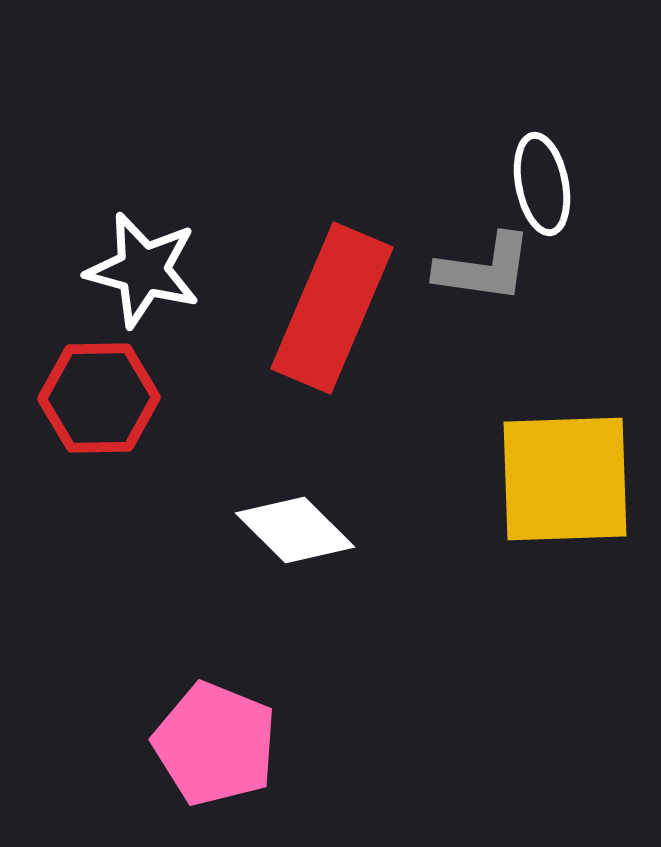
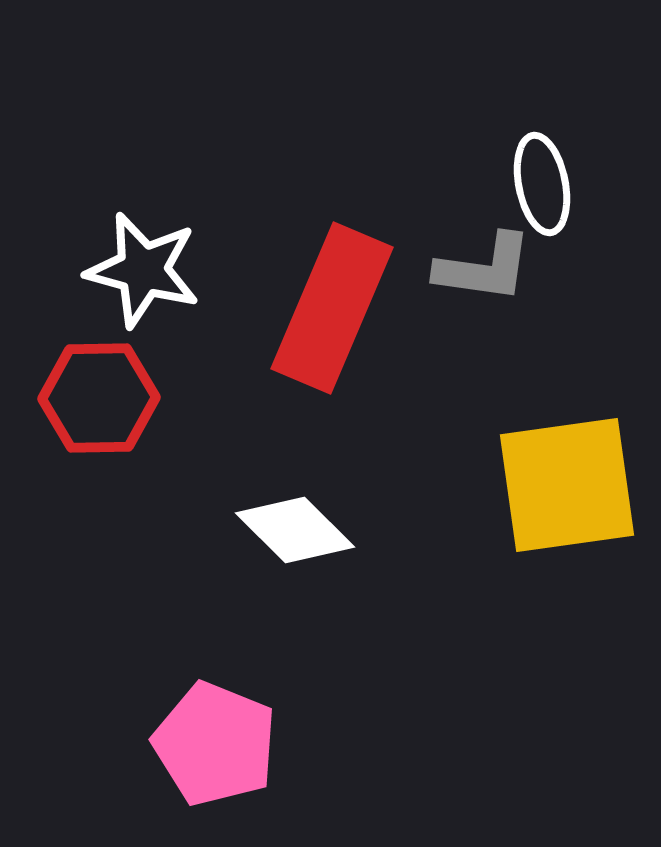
yellow square: moved 2 px right, 6 px down; rotated 6 degrees counterclockwise
